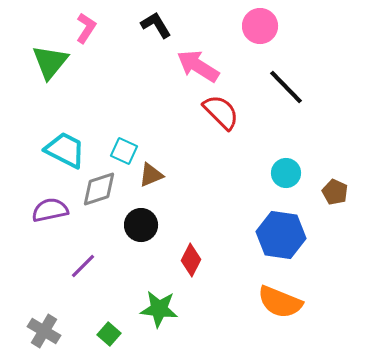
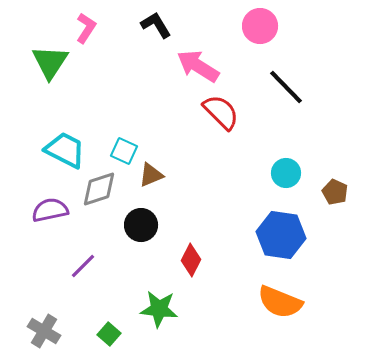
green triangle: rotated 6 degrees counterclockwise
